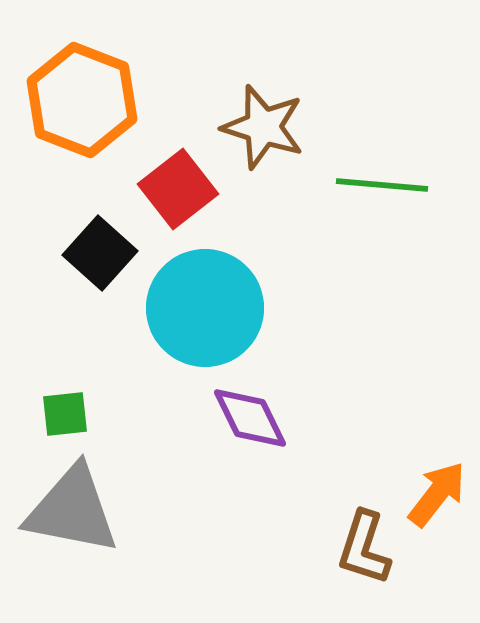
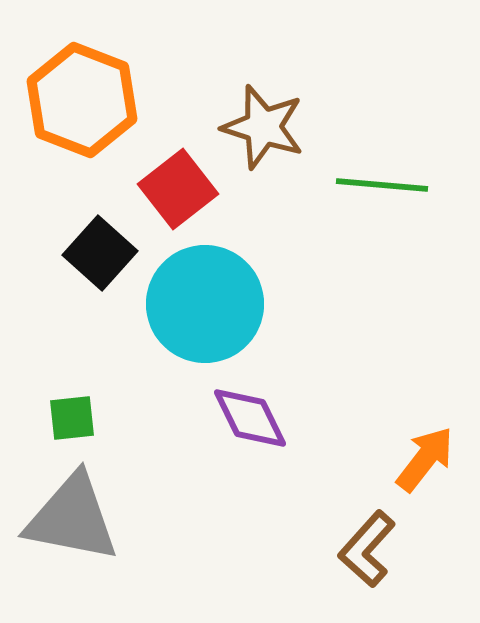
cyan circle: moved 4 px up
green square: moved 7 px right, 4 px down
orange arrow: moved 12 px left, 35 px up
gray triangle: moved 8 px down
brown L-shape: moved 3 px right, 1 px down; rotated 24 degrees clockwise
